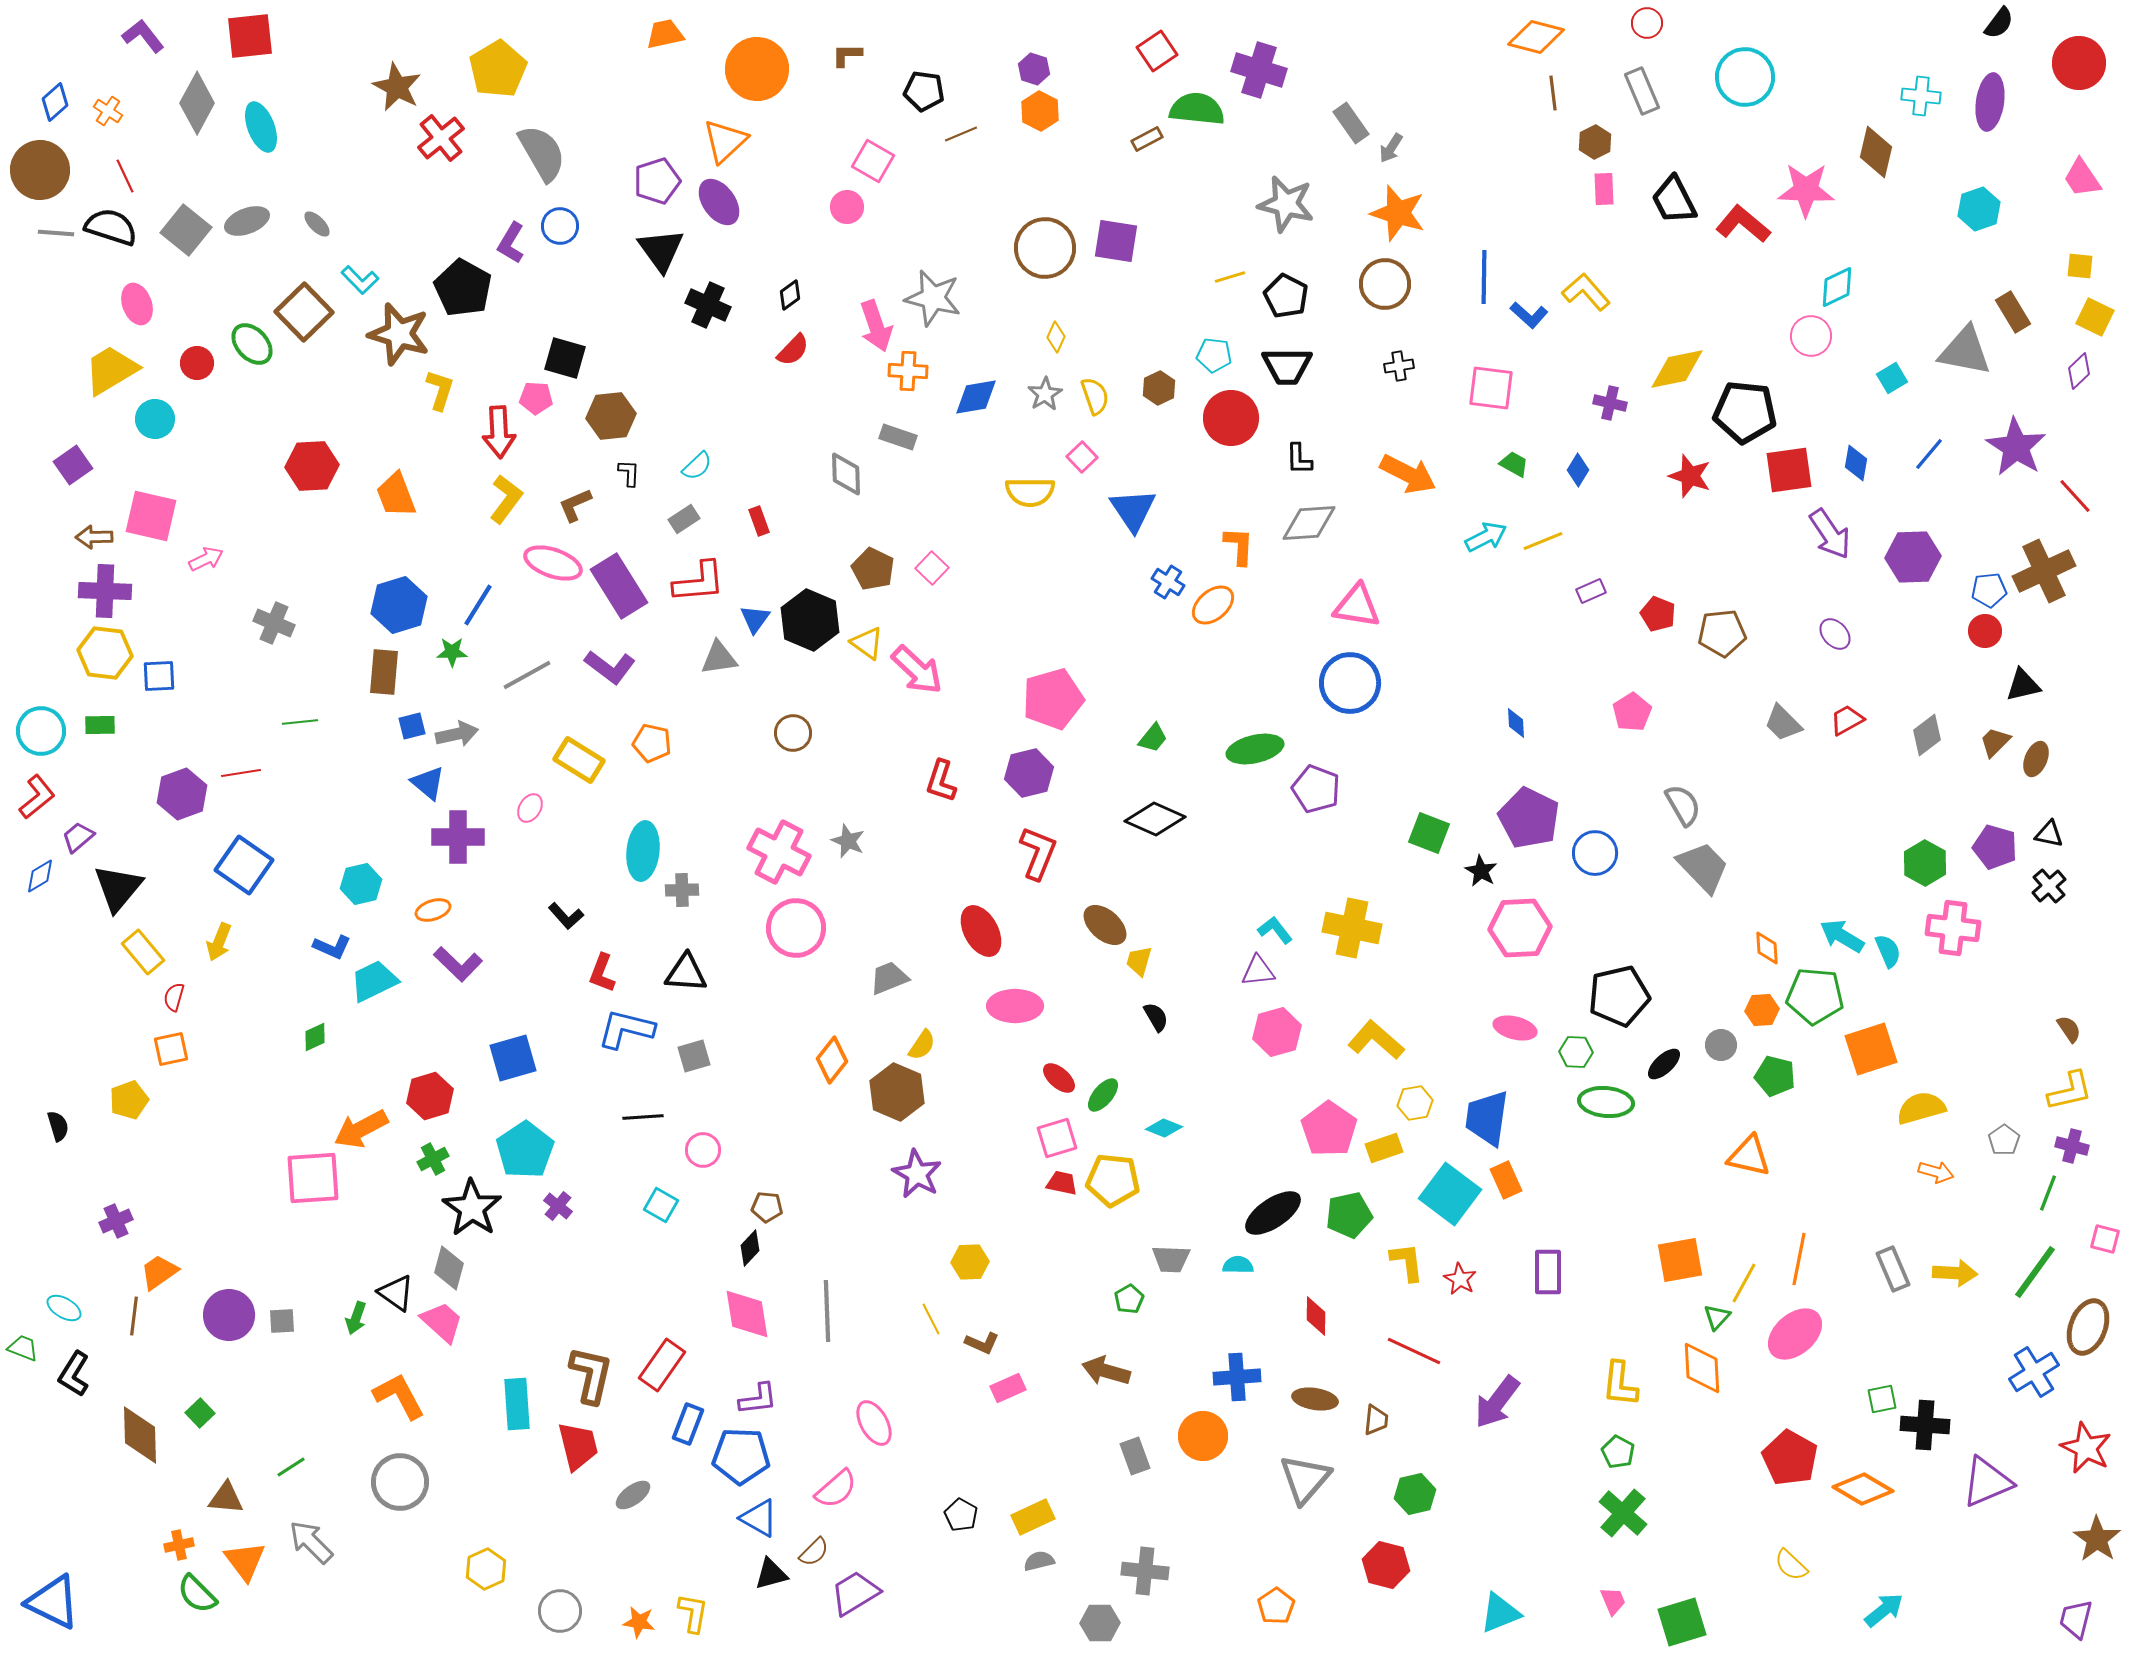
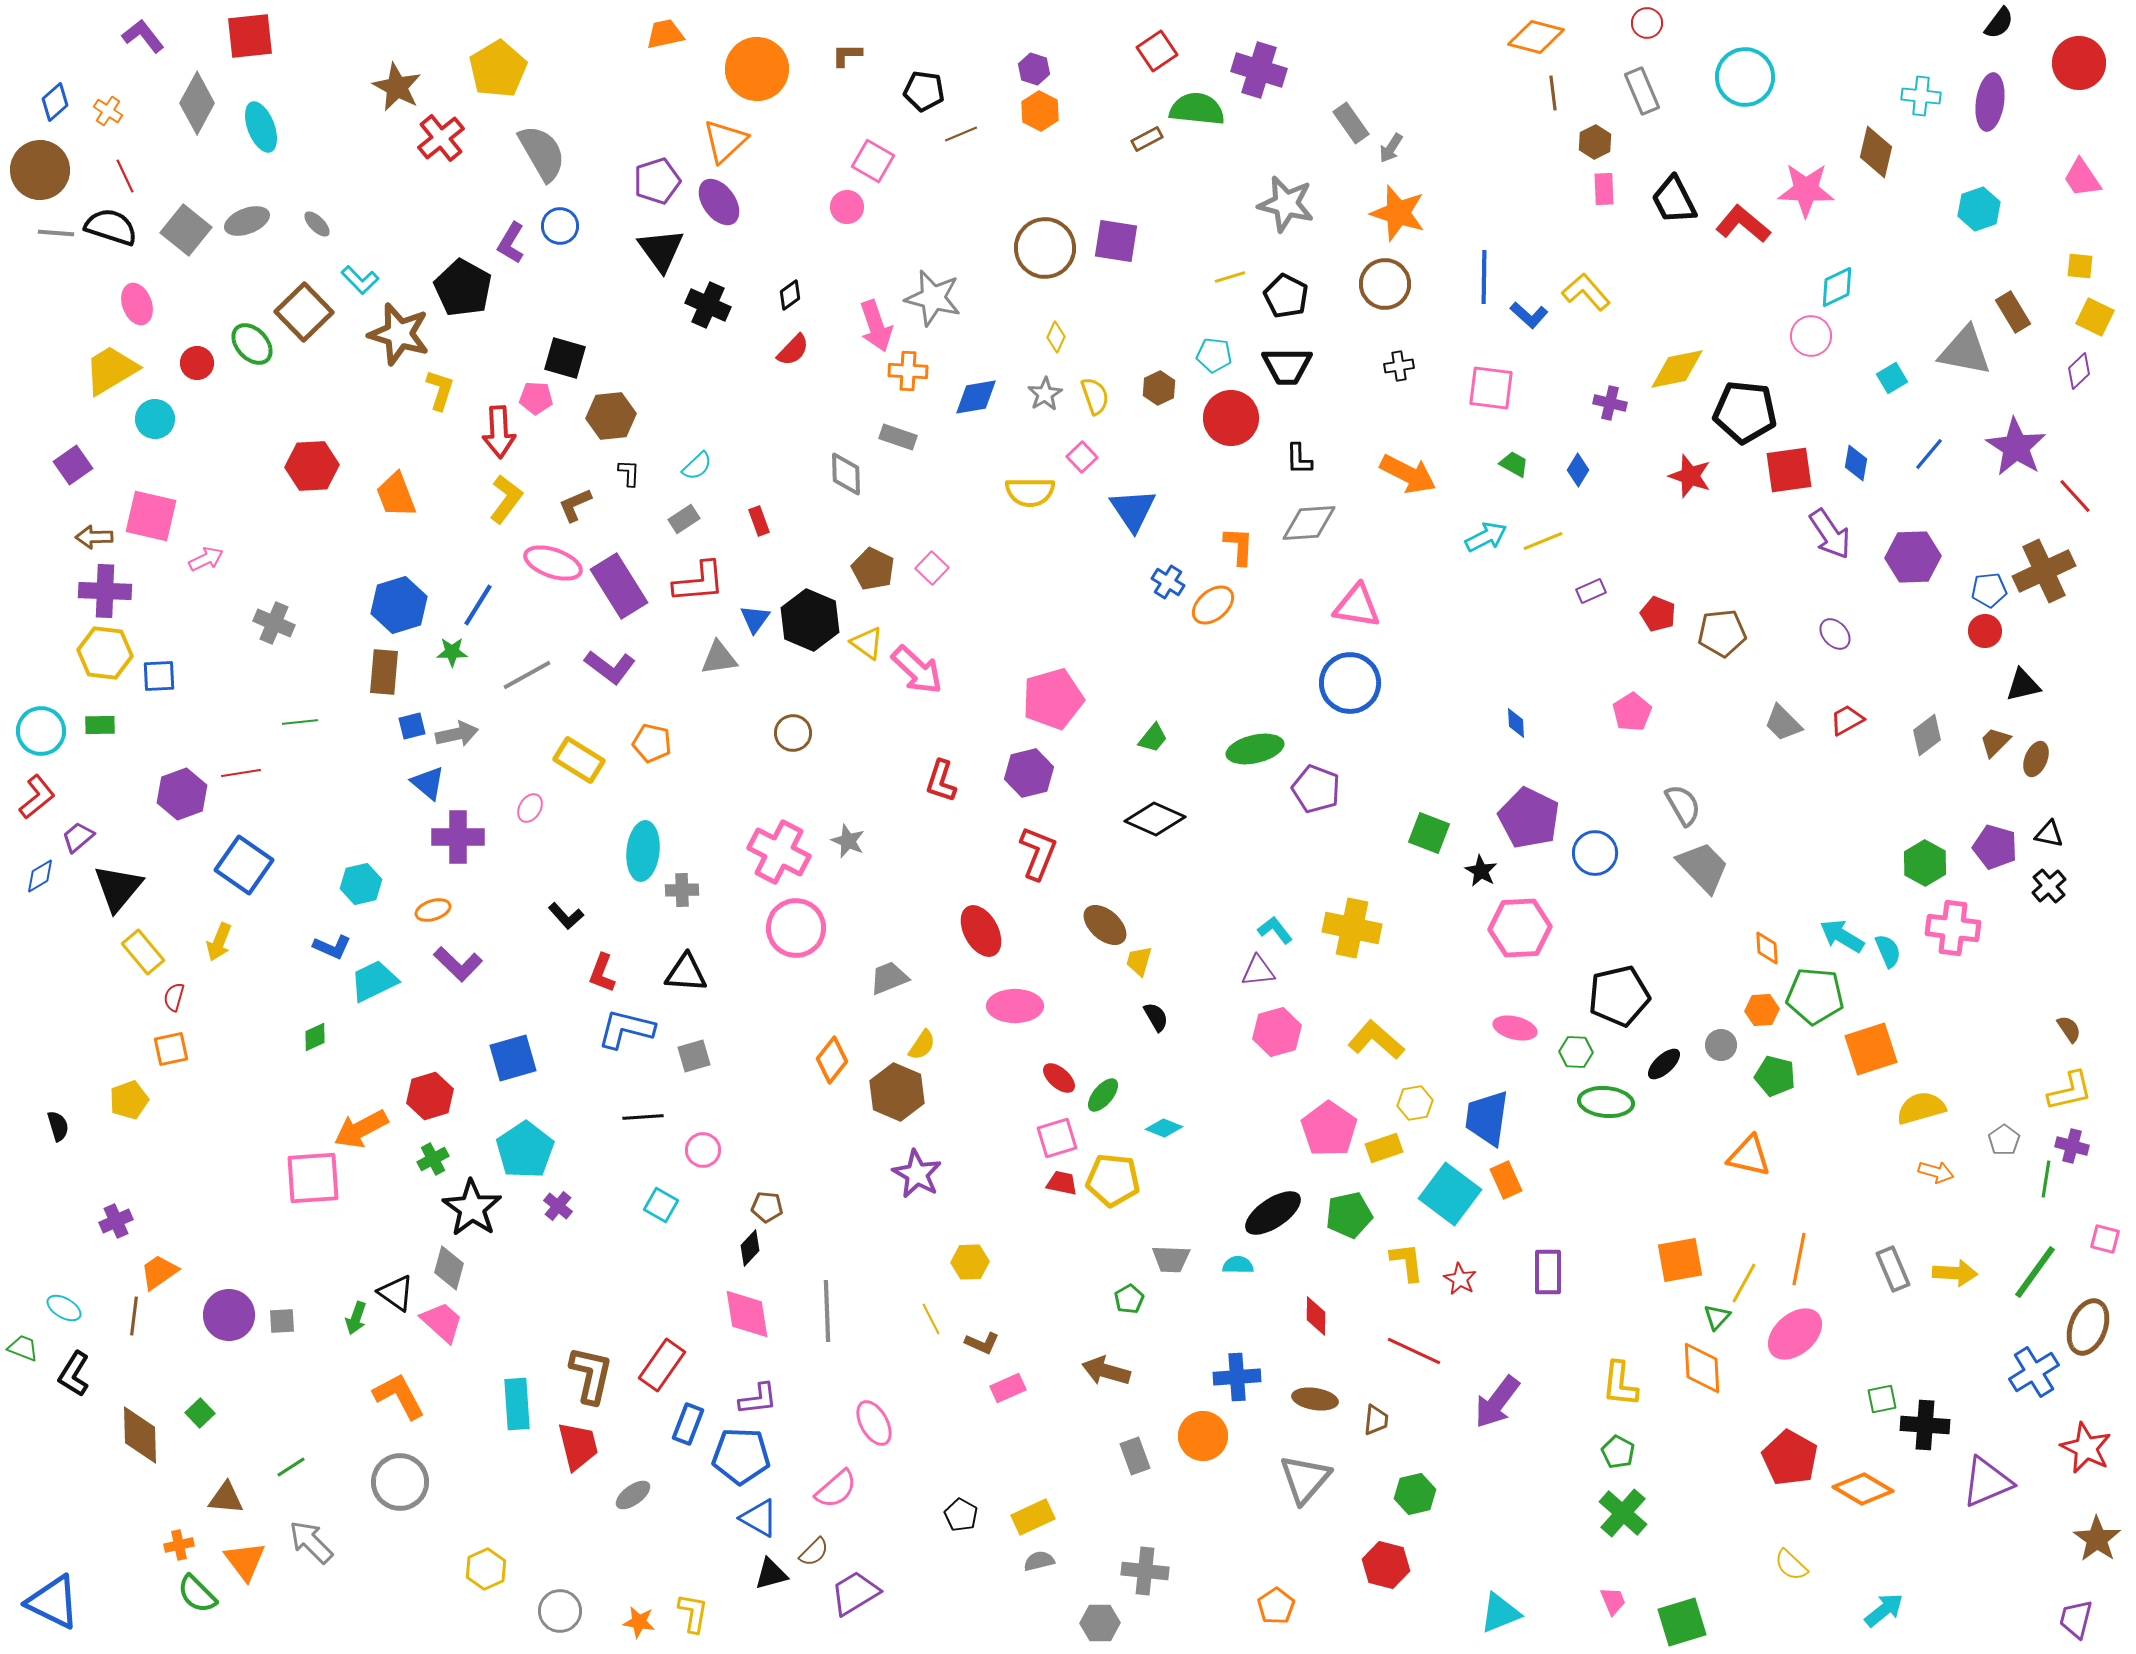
green line at (2048, 1193): moved 2 px left, 14 px up; rotated 12 degrees counterclockwise
